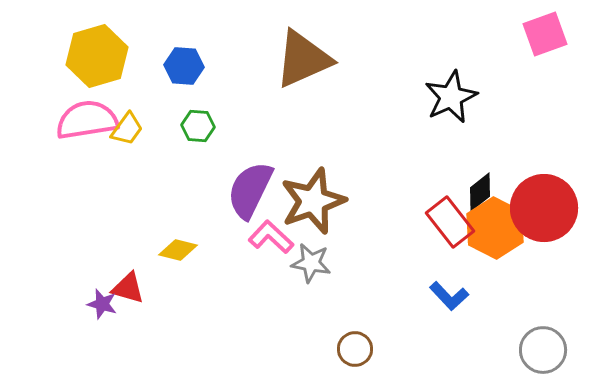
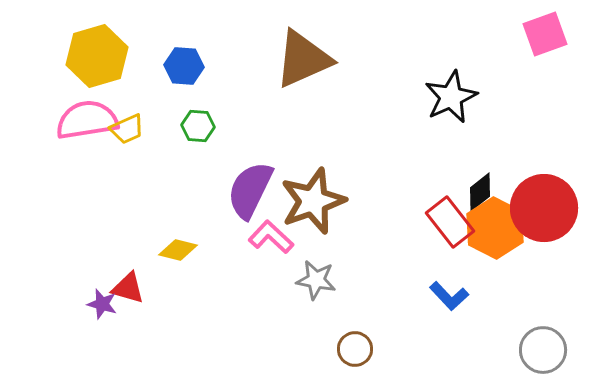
yellow trapezoid: rotated 30 degrees clockwise
gray star: moved 5 px right, 17 px down
